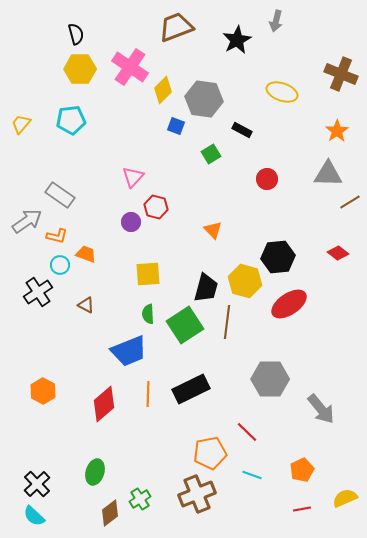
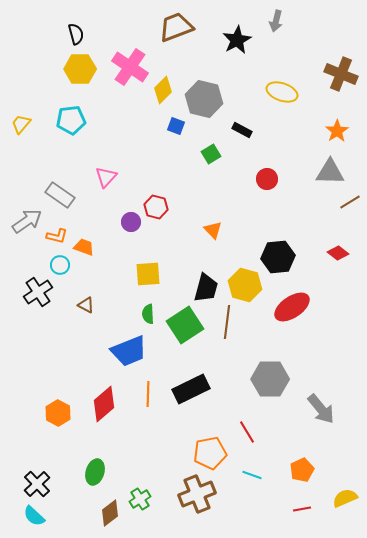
gray hexagon at (204, 99): rotated 6 degrees clockwise
gray triangle at (328, 174): moved 2 px right, 2 px up
pink triangle at (133, 177): moved 27 px left
orange trapezoid at (86, 254): moved 2 px left, 7 px up
yellow hexagon at (245, 281): moved 4 px down
red ellipse at (289, 304): moved 3 px right, 3 px down
orange hexagon at (43, 391): moved 15 px right, 22 px down
red line at (247, 432): rotated 15 degrees clockwise
